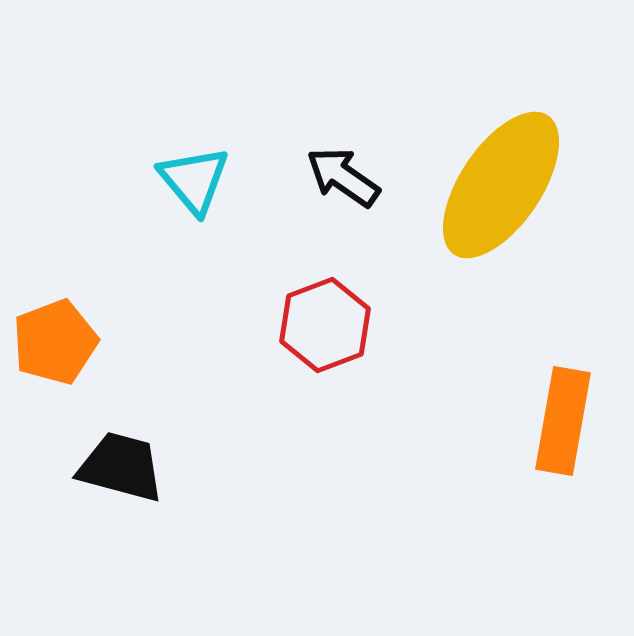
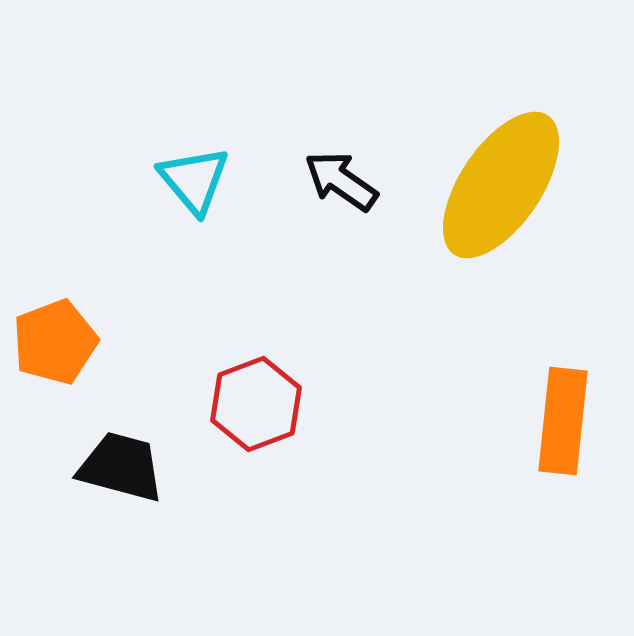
black arrow: moved 2 px left, 4 px down
red hexagon: moved 69 px left, 79 px down
orange rectangle: rotated 4 degrees counterclockwise
